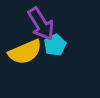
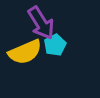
purple arrow: moved 1 px up
